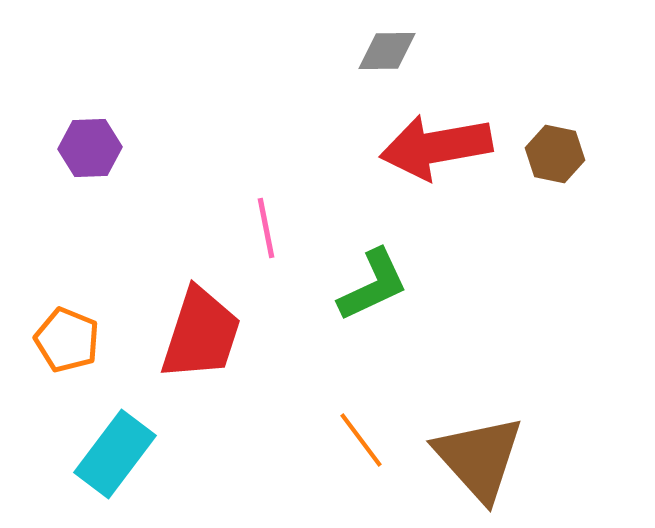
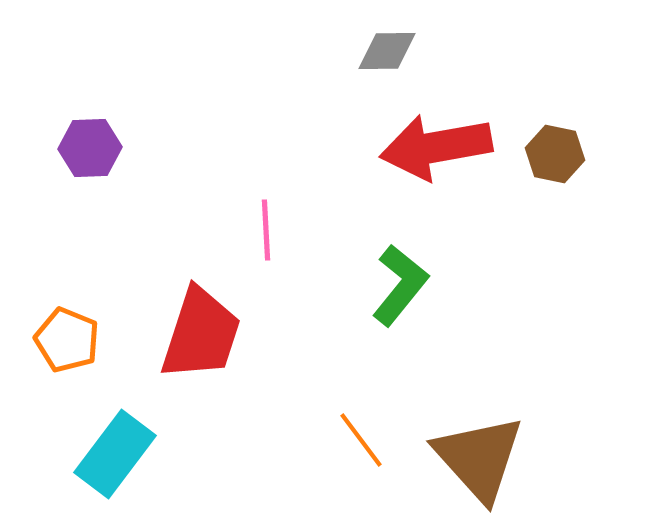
pink line: moved 2 px down; rotated 8 degrees clockwise
green L-shape: moved 27 px right; rotated 26 degrees counterclockwise
